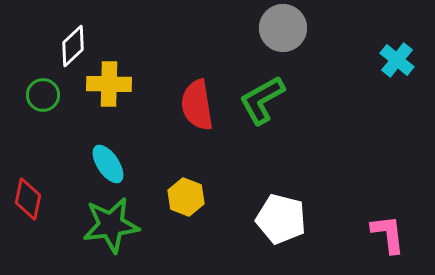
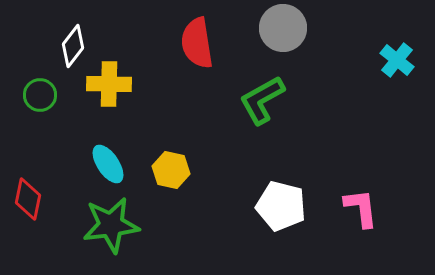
white diamond: rotated 9 degrees counterclockwise
green circle: moved 3 px left
red semicircle: moved 62 px up
yellow hexagon: moved 15 px left, 27 px up; rotated 9 degrees counterclockwise
white pentagon: moved 13 px up
pink L-shape: moved 27 px left, 26 px up
